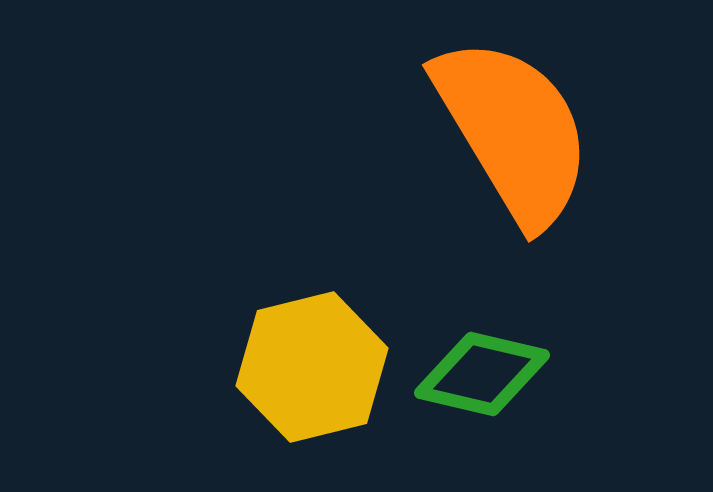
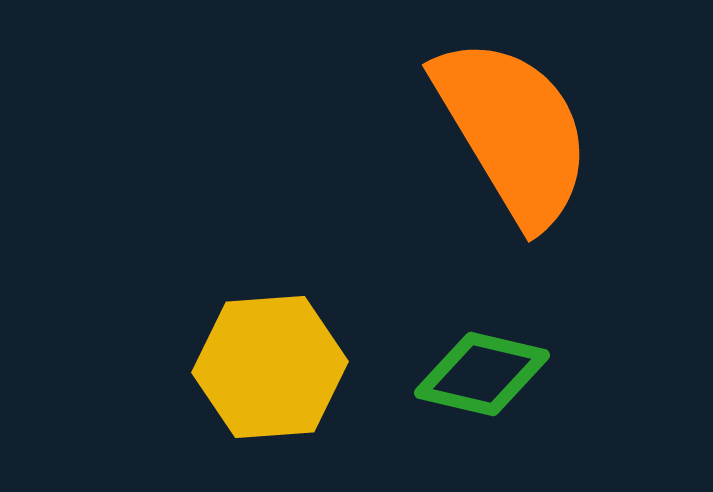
yellow hexagon: moved 42 px left; rotated 10 degrees clockwise
